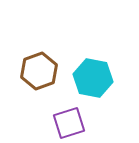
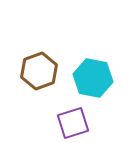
purple square: moved 4 px right
